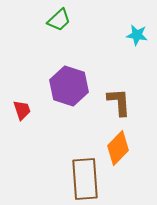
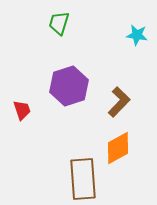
green trapezoid: moved 3 px down; rotated 150 degrees clockwise
purple hexagon: rotated 24 degrees clockwise
brown L-shape: rotated 48 degrees clockwise
orange diamond: rotated 16 degrees clockwise
brown rectangle: moved 2 px left
